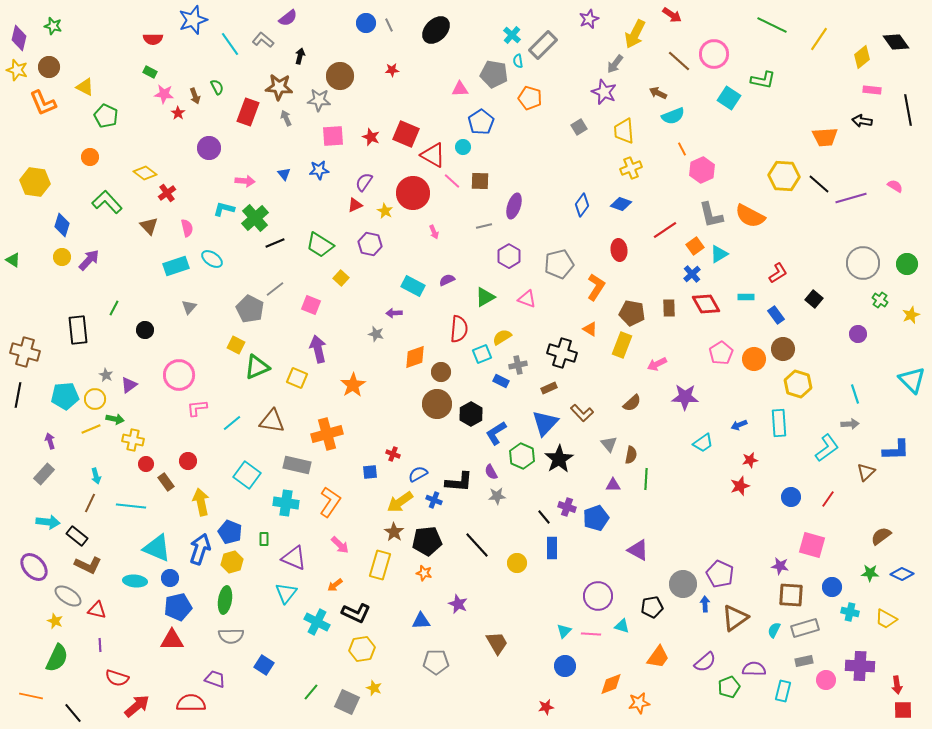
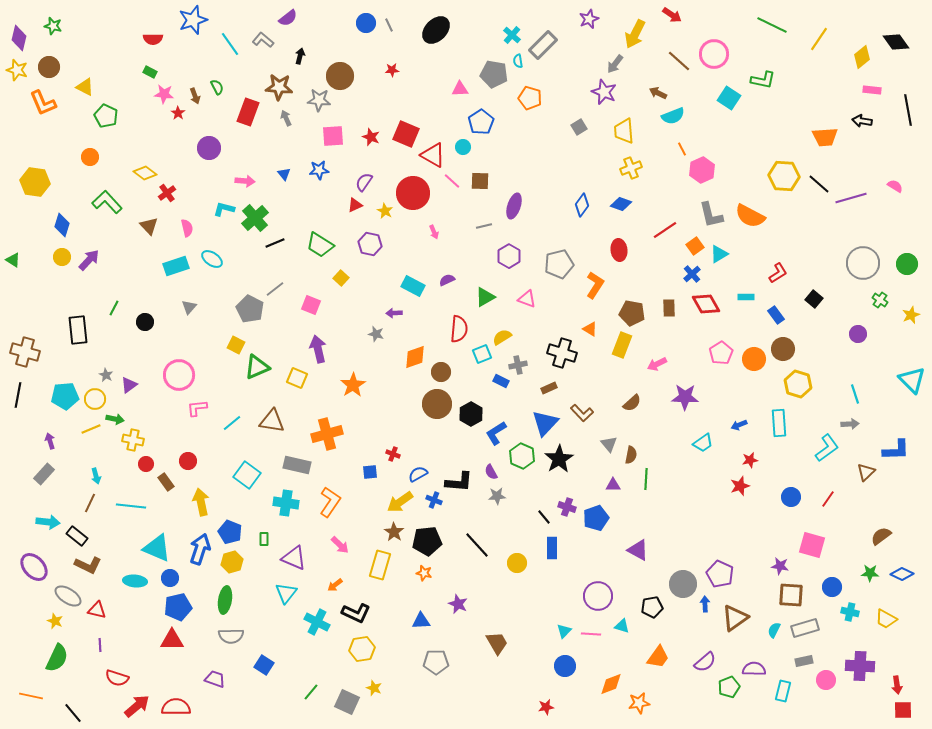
orange L-shape at (596, 287): moved 1 px left, 2 px up
black circle at (145, 330): moved 8 px up
red semicircle at (191, 703): moved 15 px left, 4 px down
